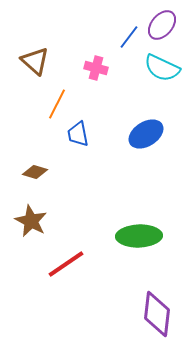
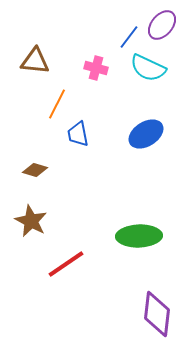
brown triangle: rotated 36 degrees counterclockwise
cyan semicircle: moved 14 px left
brown diamond: moved 2 px up
